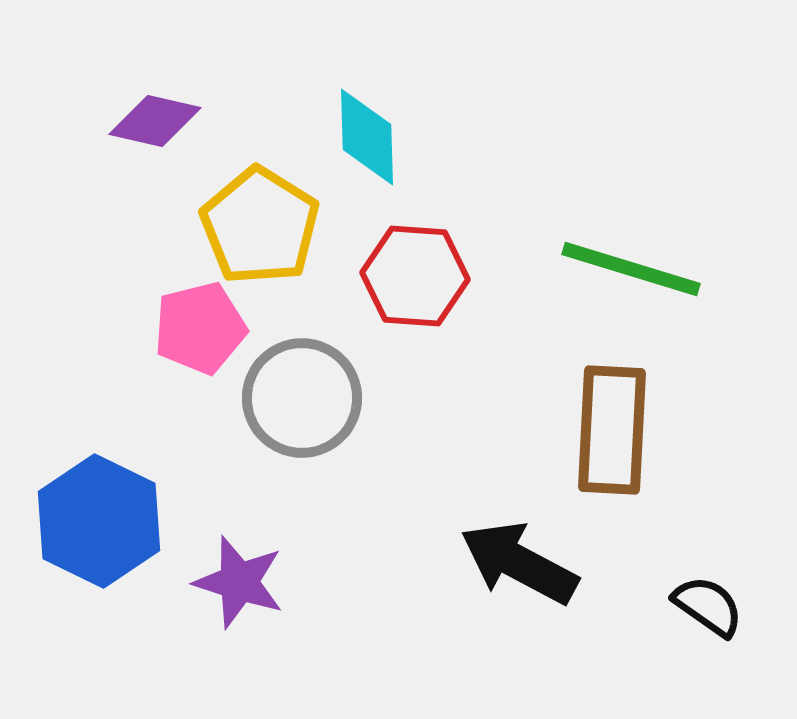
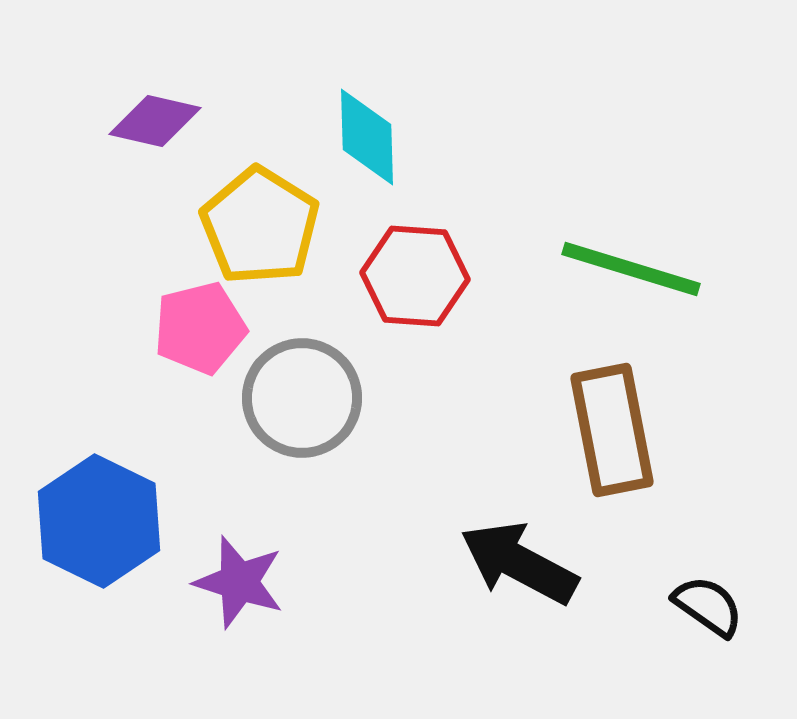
brown rectangle: rotated 14 degrees counterclockwise
